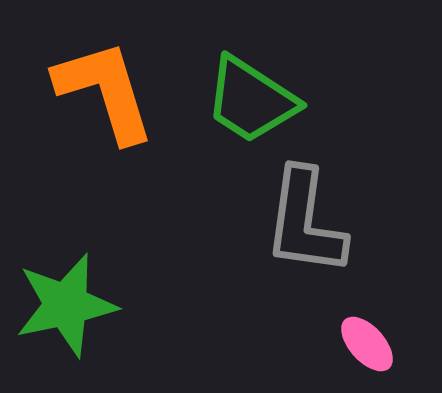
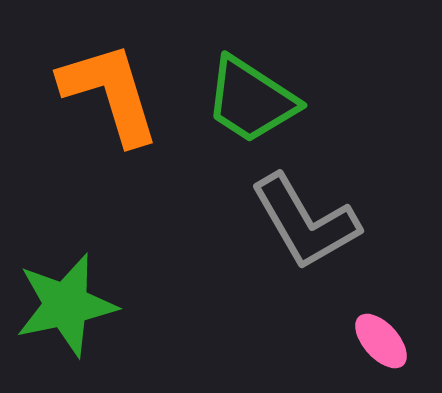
orange L-shape: moved 5 px right, 2 px down
gray L-shape: rotated 38 degrees counterclockwise
pink ellipse: moved 14 px right, 3 px up
